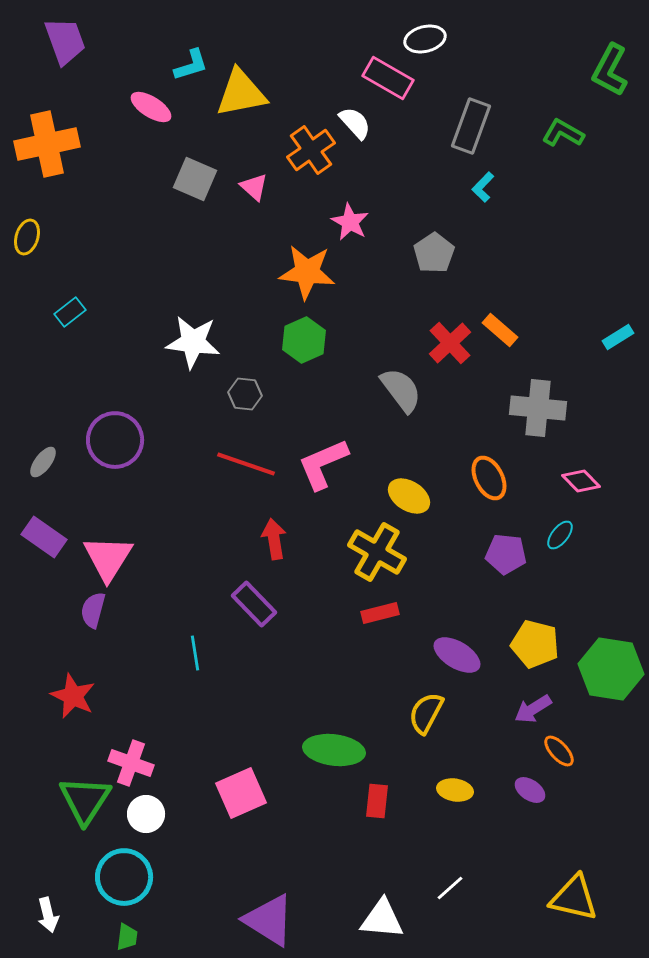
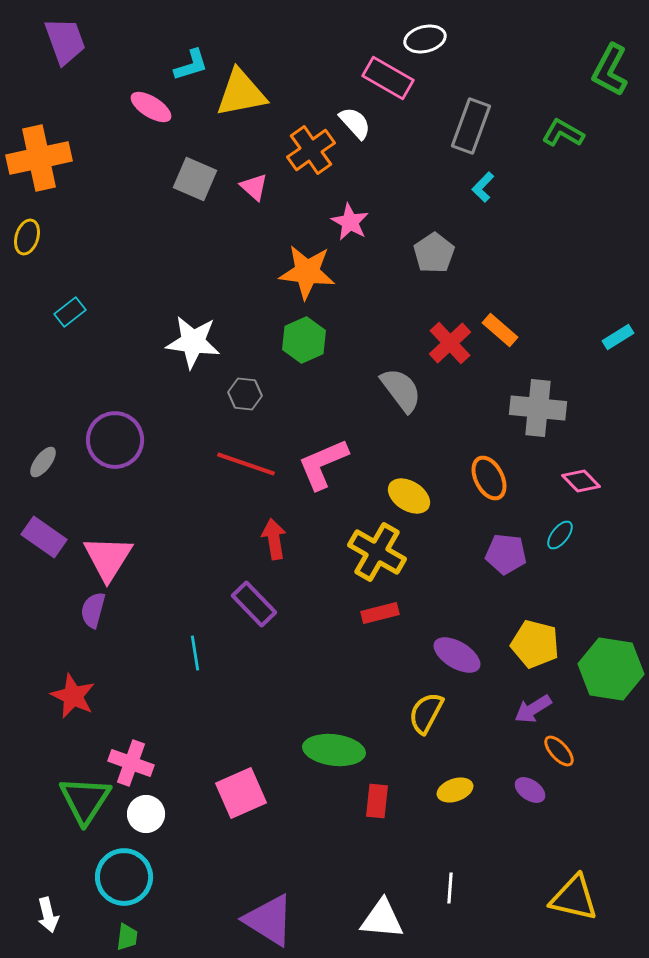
orange cross at (47, 144): moved 8 px left, 14 px down
yellow ellipse at (455, 790): rotated 28 degrees counterclockwise
white line at (450, 888): rotated 44 degrees counterclockwise
